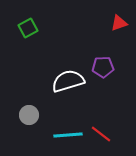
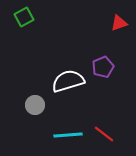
green square: moved 4 px left, 11 px up
purple pentagon: rotated 20 degrees counterclockwise
gray circle: moved 6 px right, 10 px up
red line: moved 3 px right
